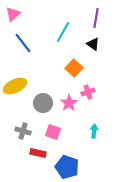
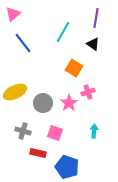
orange square: rotated 12 degrees counterclockwise
yellow ellipse: moved 6 px down
pink square: moved 2 px right, 1 px down
